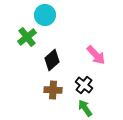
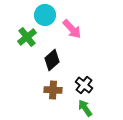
pink arrow: moved 24 px left, 26 px up
